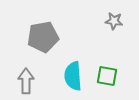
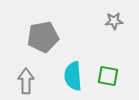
gray star: rotated 12 degrees counterclockwise
green square: moved 1 px right
